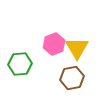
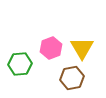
pink hexagon: moved 3 px left, 4 px down
yellow triangle: moved 5 px right
